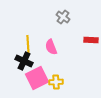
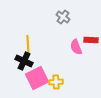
pink semicircle: moved 25 px right
